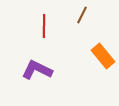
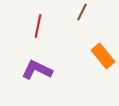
brown line: moved 3 px up
red line: moved 6 px left; rotated 10 degrees clockwise
